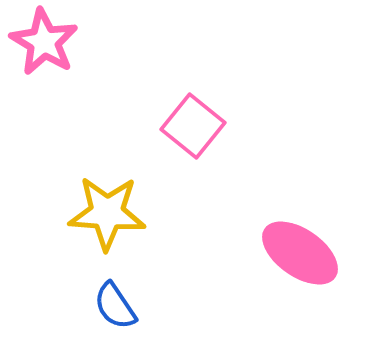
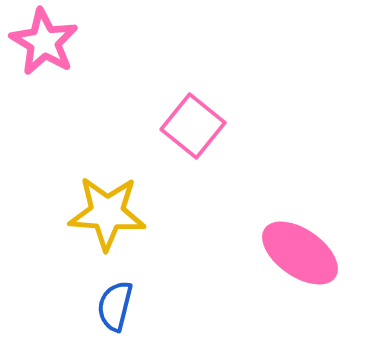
blue semicircle: rotated 48 degrees clockwise
